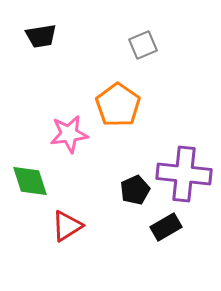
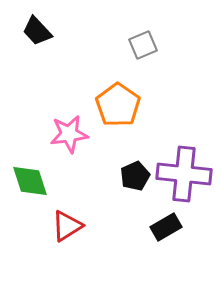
black trapezoid: moved 4 px left, 5 px up; rotated 56 degrees clockwise
black pentagon: moved 14 px up
